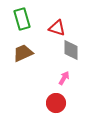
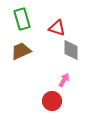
brown trapezoid: moved 2 px left, 2 px up
pink arrow: moved 2 px down
red circle: moved 4 px left, 2 px up
